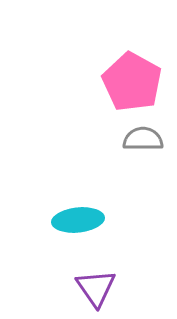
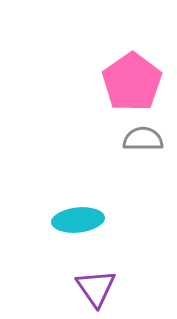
pink pentagon: rotated 8 degrees clockwise
